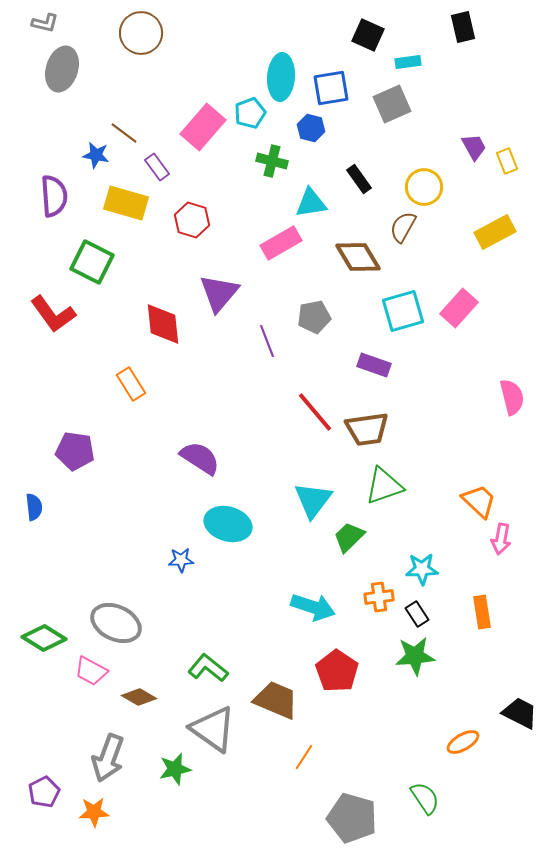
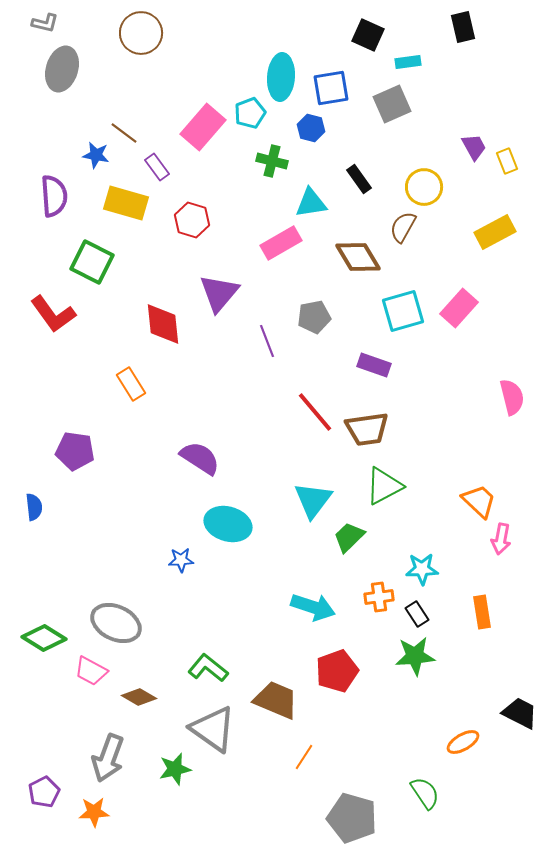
green triangle at (384, 486): rotated 9 degrees counterclockwise
red pentagon at (337, 671): rotated 18 degrees clockwise
green semicircle at (425, 798): moved 5 px up
